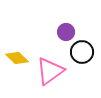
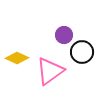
purple circle: moved 2 px left, 3 px down
yellow diamond: rotated 20 degrees counterclockwise
